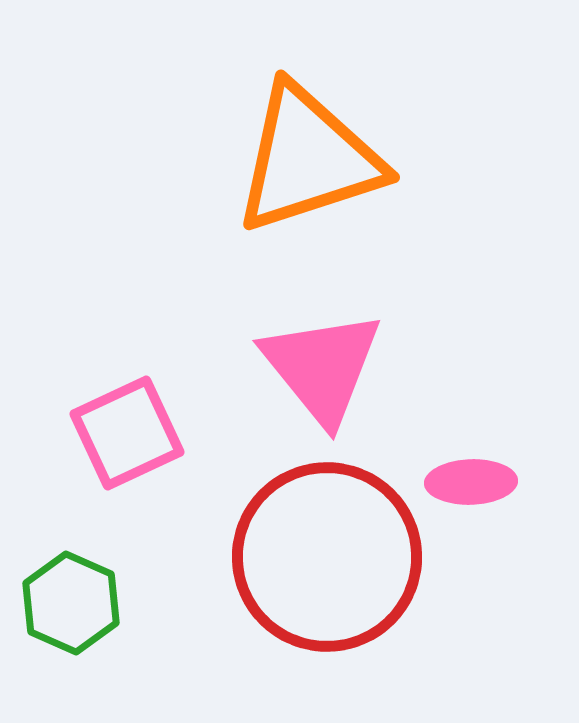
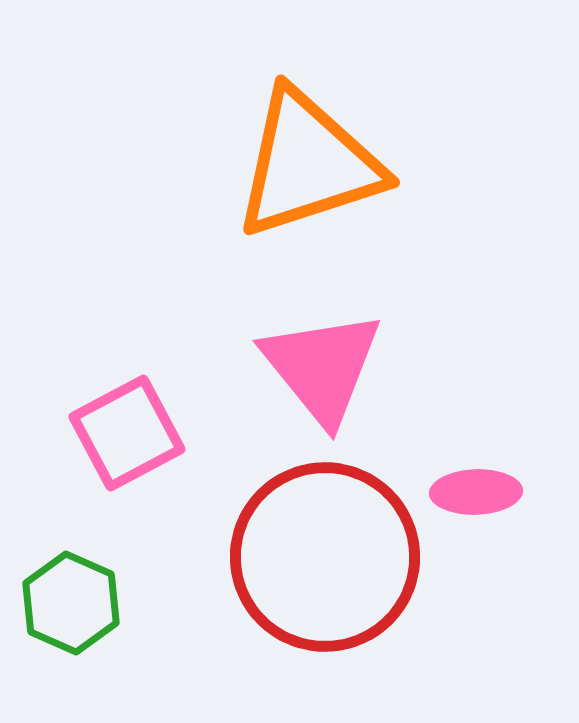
orange triangle: moved 5 px down
pink square: rotated 3 degrees counterclockwise
pink ellipse: moved 5 px right, 10 px down
red circle: moved 2 px left
